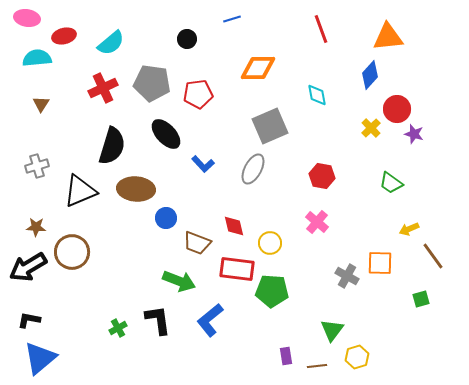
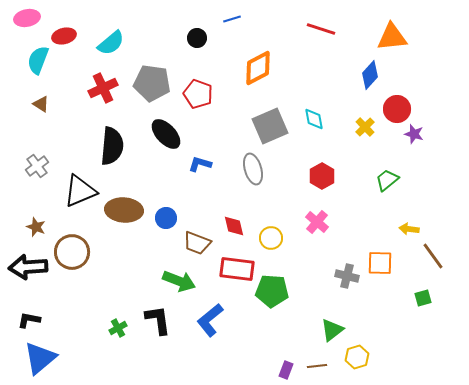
pink ellipse at (27, 18): rotated 20 degrees counterclockwise
red line at (321, 29): rotated 52 degrees counterclockwise
orange triangle at (388, 37): moved 4 px right
black circle at (187, 39): moved 10 px right, 1 px up
cyan semicircle at (37, 58): moved 1 px right, 2 px down; rotated 64 degrees counterclockwise
orange diamond at (258, 68): rotated 27 degrees counterclockwise
red pentagon at (198, 94): rotated 28 degrees clockwise
cyan diamond at (317, 95): moved 3 px left, 24 px down
brown triangle at (41, 104): rotated 30 degrees counterclockwise
yellow cross at (371, 128): moved 6 px left, 1 px up
black semicircle at (112, 146): rotated 12 degrees counterclockwise
blue L-shape at (203, 164): moved 3 px left; rotated 150 degrees clockwise
gray cross at (37, 166): rotated 20 degrees counterclockwise
gray ellipse at (253, 169): rotated 44 degrees counterclockwise
red hexagon at (322, 176): rotated 20 degrees clockwise
green trapezoid at (391, 183): moved 4 px left, 3 px up; rotated 105 degrees clockwise
brown ellipse at (136, 189): moved 12 px left, 21 px down
brown star at (36, 227): rotated 18 degrees clockwise
yellow arrow at (409, 229): rotated 30 degrees clockwise
yellow circle at (270, 243): moved 1 px right, 5 px up
black arrow at (28, 267): rotated 27 degrees clockwise
gray cross at (347, 276): rotated 15 degrees counterclockwise
green square at (421, 299): moved 2 px right, 1 px up
green triangle at (332, 330): rotated 15 degrees clockwise
purple rectangle at (286, 356): moved 14 px down; rotated 30 degrees clockwise
